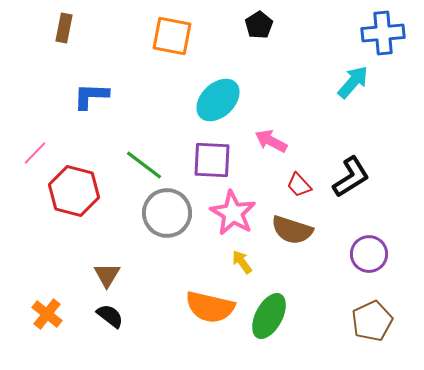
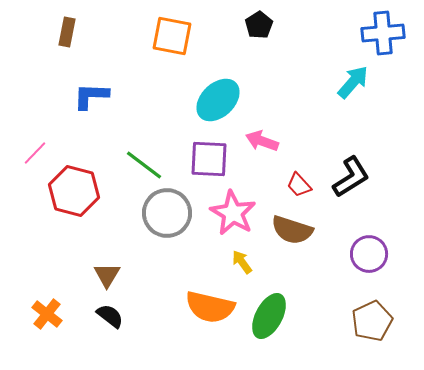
brown rectangle: moved 3 px right, 4 px down
pink arrow: moved 9 px left; rotated 8 degrees counterclockwise
purple square: moved 3 px left, 1 px up
